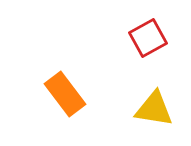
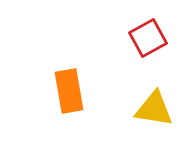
orange rectangle: moved 4 px right, 3 px up; rotated 27 degrees clockwise
